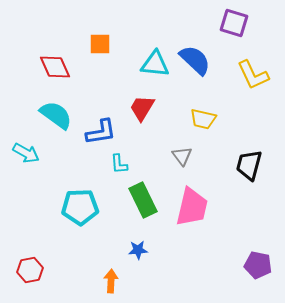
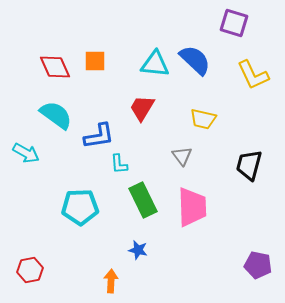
orange square: moved 5 px left, 17 px down
blue L-shape: moved 2 px left, 4 px down
pink trapezoid: rotated 15 degrees counterclockwise
blue star: rotated 18 degrees clockwise
